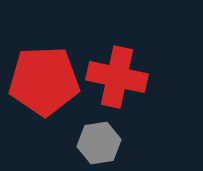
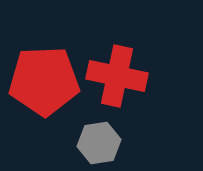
red cross: moved 1 px up
